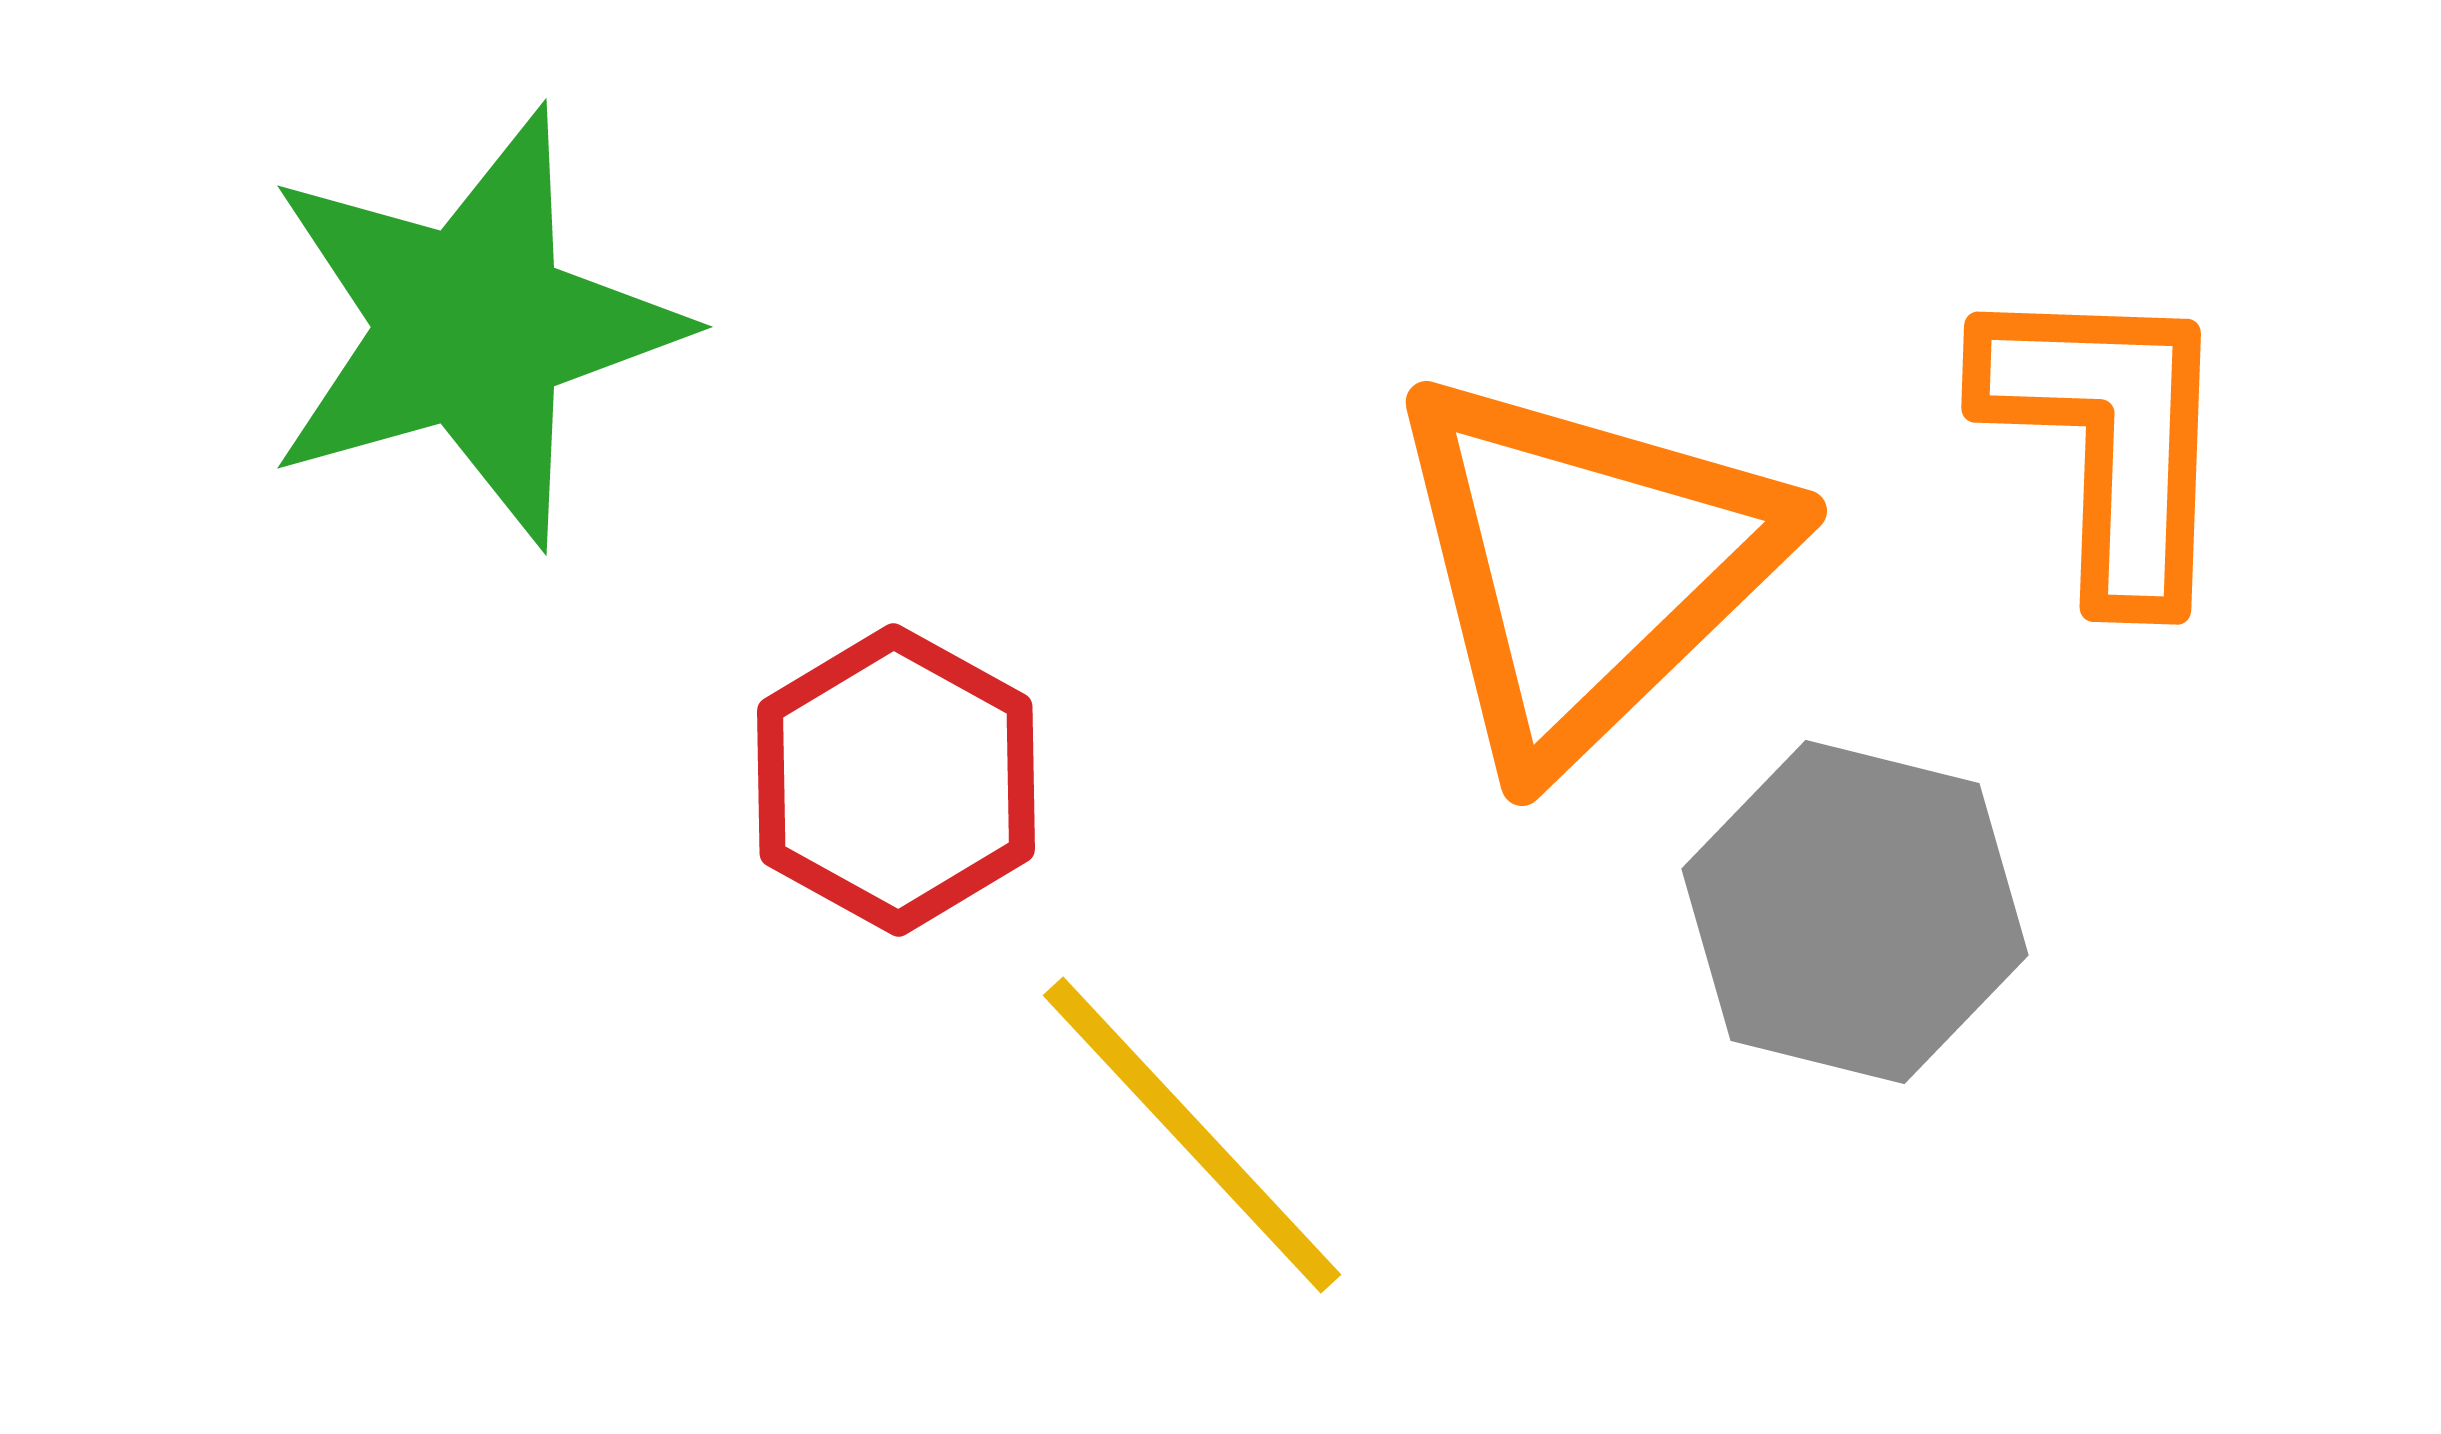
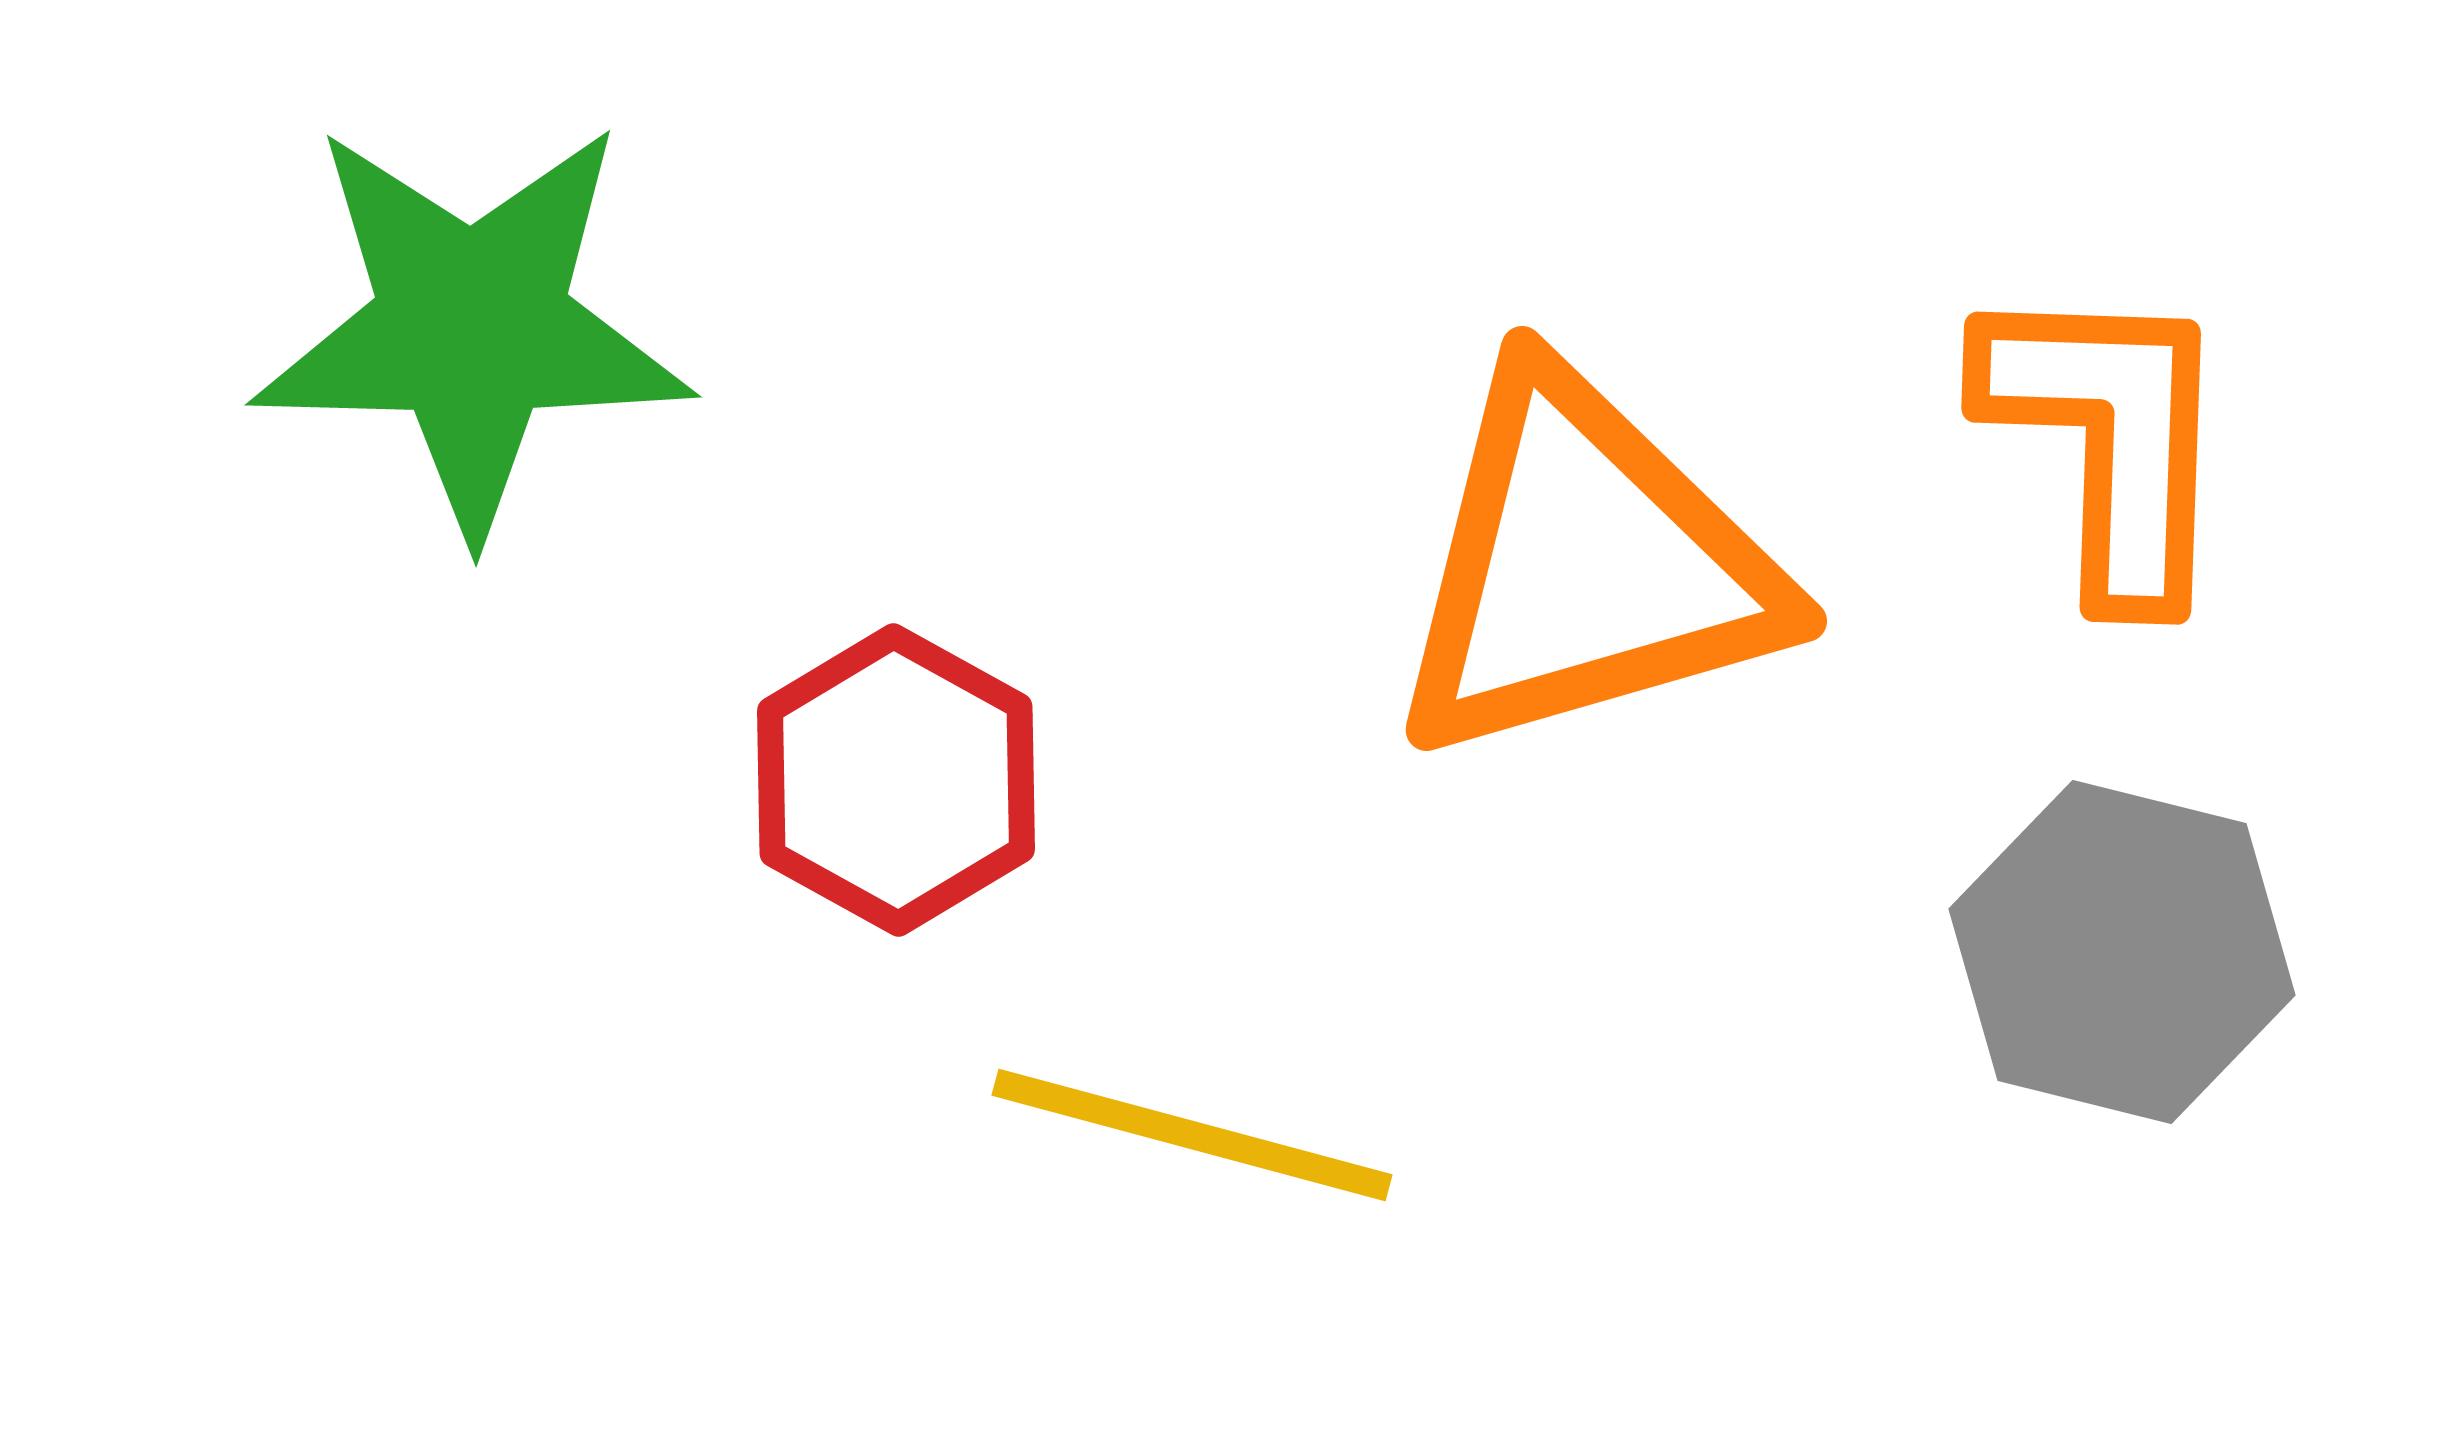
green star: rotated 17 degrees clockwise
orange triangle: rotated 28 degrees clockwise
gray hexagon: moved 267 px right, 40 px down
yellow line: rotated 32 degrees counterclockwise
